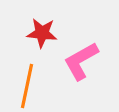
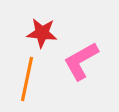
orange line: moved 7 px up
